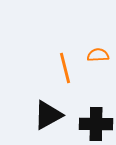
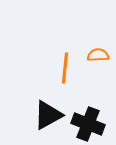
orange line: rotated 20 degrees clockwise
black cross: moved 8 px left; rotated 20 degrees clockwise
